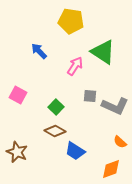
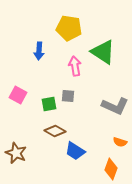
yellow pentagon: moved 2 px left, 7 px down
blue arrow: rotated 132 degrees counterclockwise
pink arrow: rotated 42 degrees counterclockwise
gray square: moved 22 px left
green square: moved 7 px left, 3 px up; rotated 35 degrees clockwise
orange semicircle: rotated 24 degrees counterclockwise
brown star: moved 1 px left, 1 px down
orange diamond: rotated 50 degrees counterclockwise
